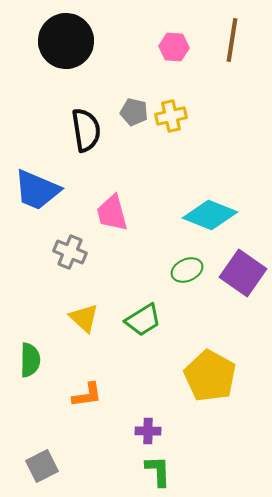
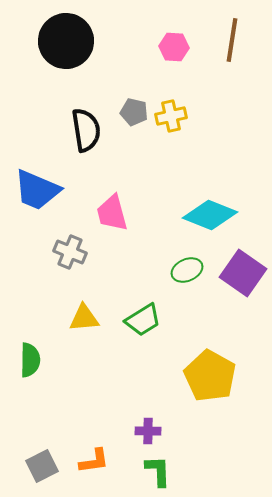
yellow triangle: rotated 48 degrees counterclockwise
orange L-shape: moved 7 px right, 66 px down
